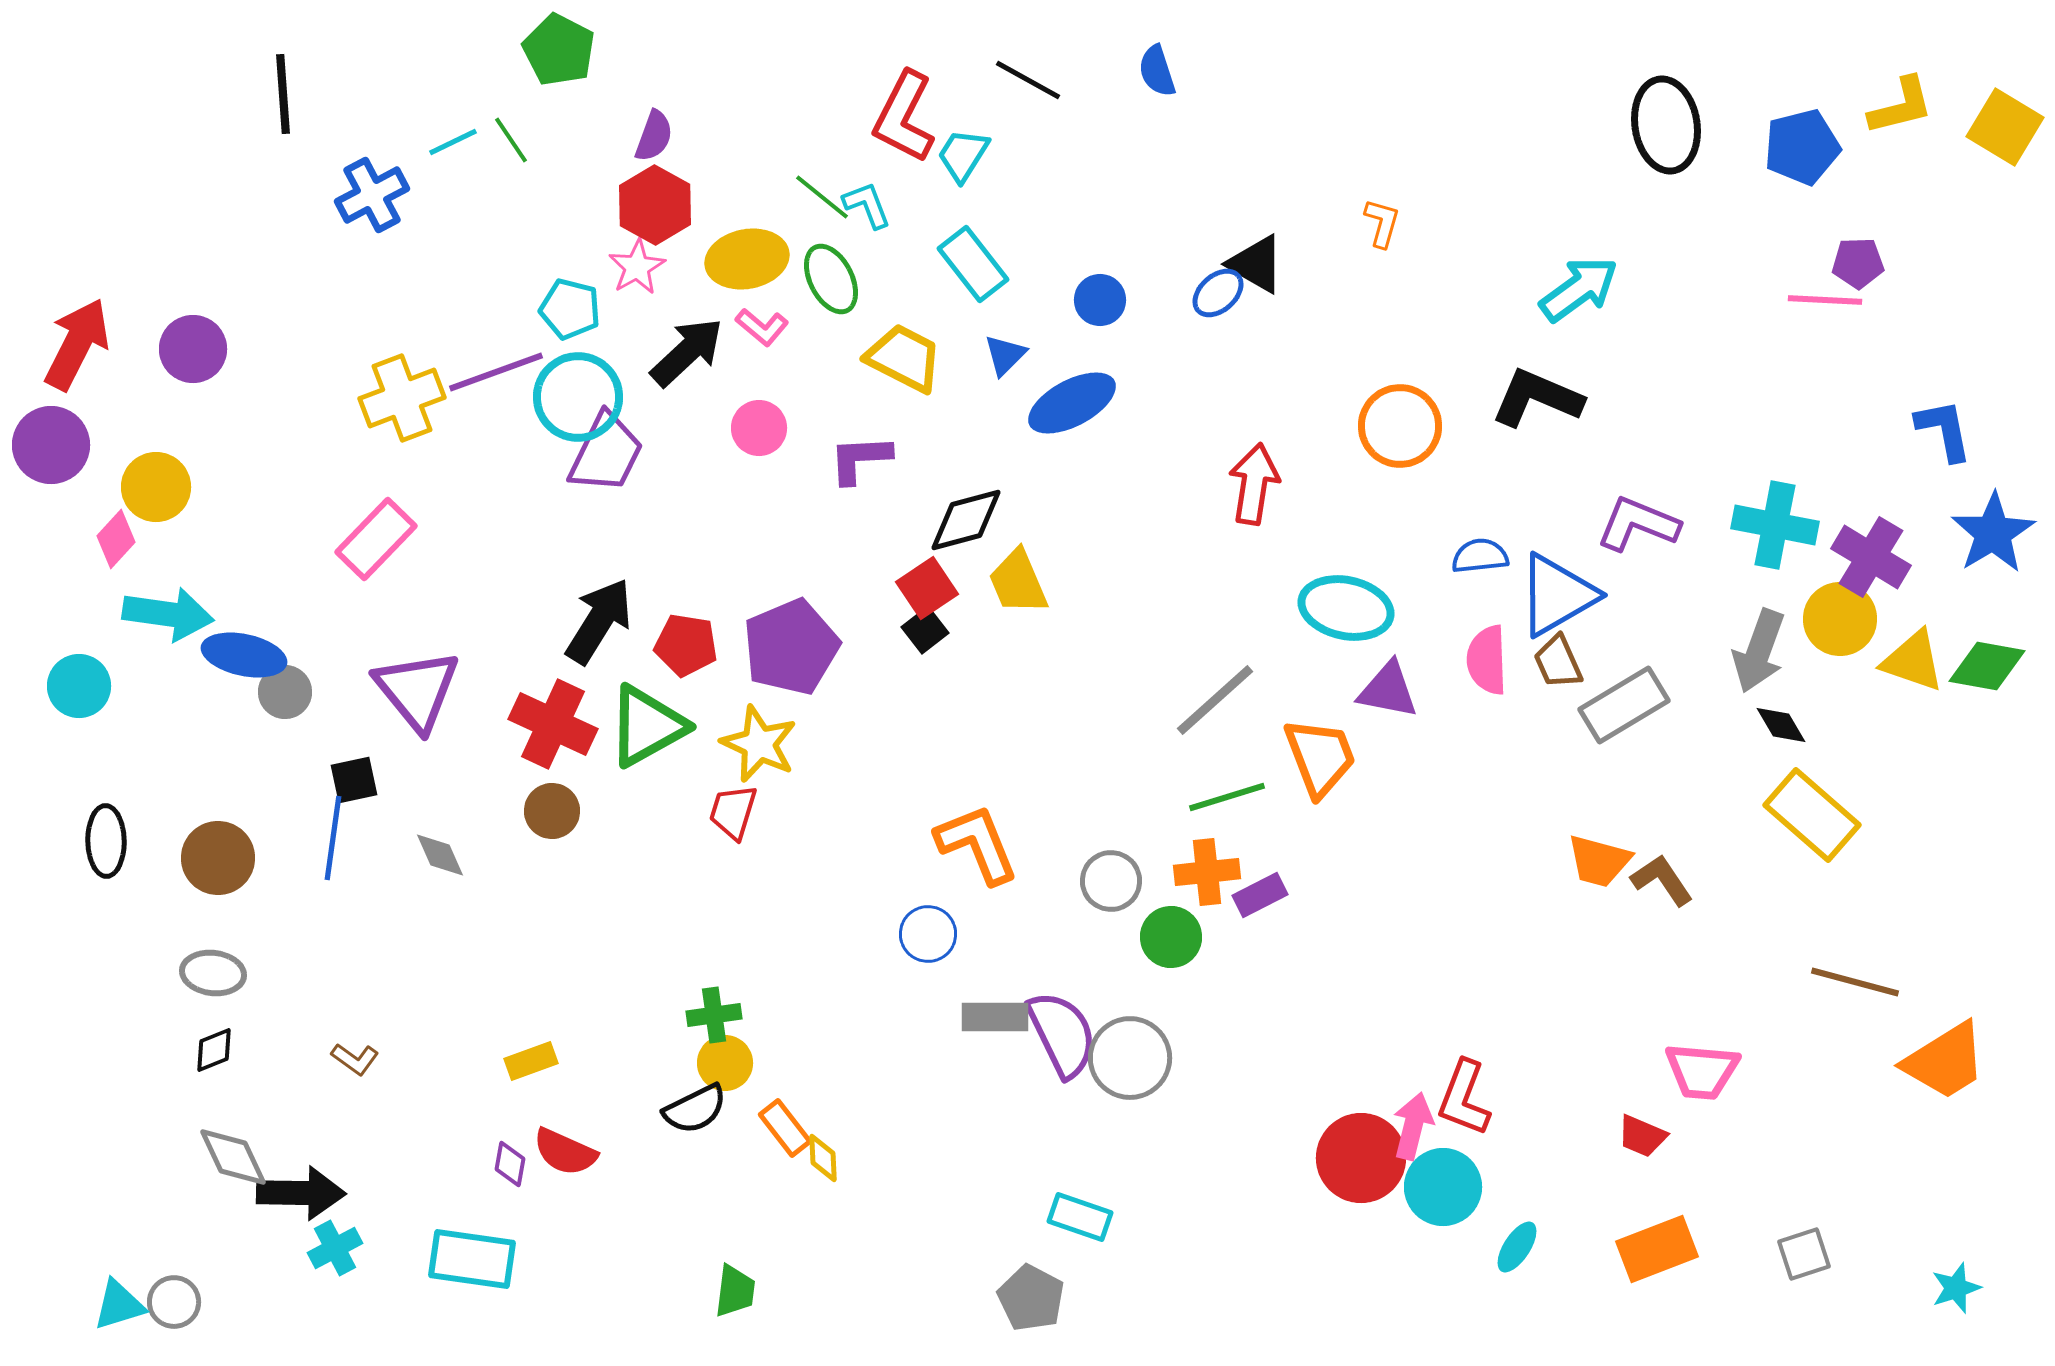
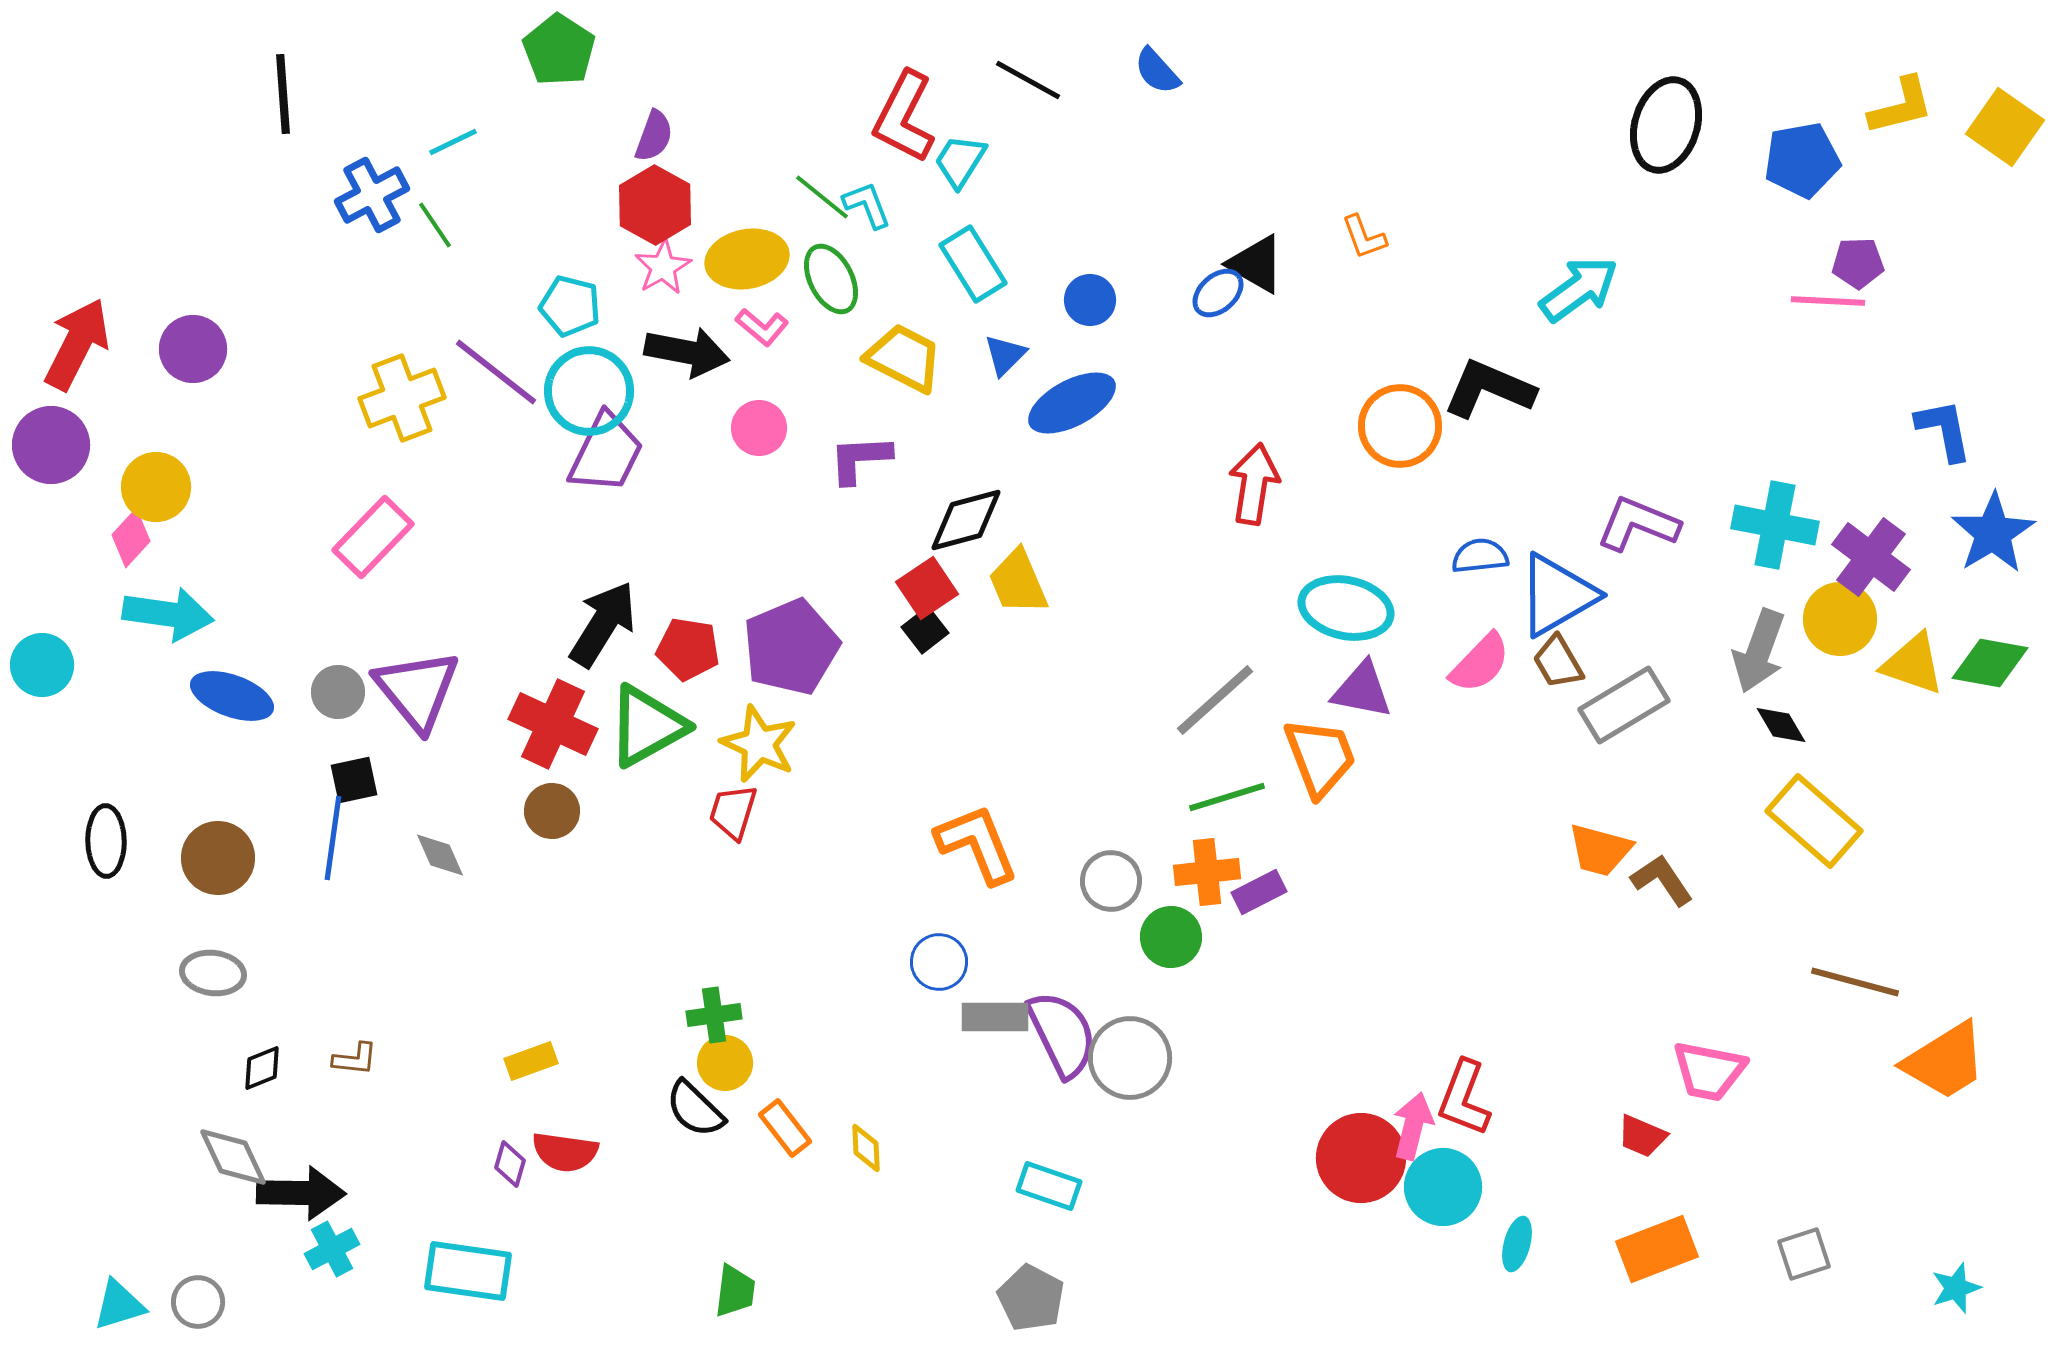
green pentagon at (559, 50): rotated 6 degrees clockwise
blue semicircle at (1157, 71): rotated 24 degrees counterclockwise
black ellipse at (1666, 125): rotated 26 degrees clockwise
yellow square at (2005, 127): rotated 4 degrees clockwise
green line at (511, 140): moved 76 px left, 85 px down
blue pentagon at (1802, 147): moved 13 px down; rotated 4 degrees clockwise
cyan trapezoid at (963, 155): moved 3 px left, 6 px down
orange L-shape at (1382, 223): moved 18 px left, 14 px down; rotated 144 degrees clockwise
cyan rectangle at (973, 264): rotated 6 degrees clockwise
pink star at (637, 267): moved 26 px right
blue circle at (1100, 300): moved 10 px left
pink line at (1825, 300): moved 3 px right, 1 px down
cyan pentagon at (570, 309): moved 3 px up
black arrow at (687, 352): rotated 54 degrees clockwise
purple line at (496, 372): rotated 58 degrees clockwise
cyan circle at (578, 397): moved 11 px right, 6 px up
black L-shape at (1537, 398): moved 48 px left, 9 px up
pink diamond at (116, 539): moved 15 px right, 1 px up
pink rectangle at (376, 539): moved 3 px left, 2 px up
purple cross at (1871, 557): rotated 6 degrees clockwise
black arrow at (599, 621): moved 4 px right, 3 px down
red pentagon at (686, 645): moved 2 px right, 4 px down
blue ellipse at (244, 655): moved 12 px left, 41 px down; rotated 8 degrees clockwise
pink semicircle at (1487, 660): moved 7 px left, 3 px down; rotated 134 degrees counterclockwise
yellow triangle at (1913, 661): moved 3 px down
brown trapezoid at (1558, 662): rotated 6 degrees counterclockwise
green diamond at (1987, 666): moved 3 px right, 3 px up
cyan circle at (79, 686): moved 37 px left, 21 px up
purple triangle at (1388, 690): moved 26 px left
gray circle at (285, 692): moved 53 px right
yellow rectangle at (1812, 815): moved 2 px right, 6 px down
orange trapezoid at (1599, 861): moved 1 px right, 11 px up
purple rectangle at (1260, 895): moved 1 px left, 3 px up
blue circle at (928, 934): moved 11 px right, 28 px down
black diamond at (214, 1050): moved 48 px right, 18 px down
brown L-shape at (355, 1059): rotated 30 degrees counterclockwise
pink trapezoid at (1702, 1071): moved 7 px right; rotated 6 degrees clockwise
black semicircle at (695, 1109): rotated 70 degrees clockwise
red semicircle at (565, 1152): rotated 16 degrees counterclockwise
yellow diamond at (823, 1158): moved 43 px right, 10 px up
purple diamond at (510, 1164): rotated 6 degrees clockwise
cyan rectangle at (1080, 1217): moved 31 px left, 31 px up
cyan ellipse at (1517, 1247): moved 3 px up; rotated 18 degrees counterclockwise
cyan cross at (335, 1248): moved 3 px left, 1 px down
cyan rectangle at (472, 1259): moved 4 px left, 12 px down
gray circle at (174, 1302): moved 24 px right
